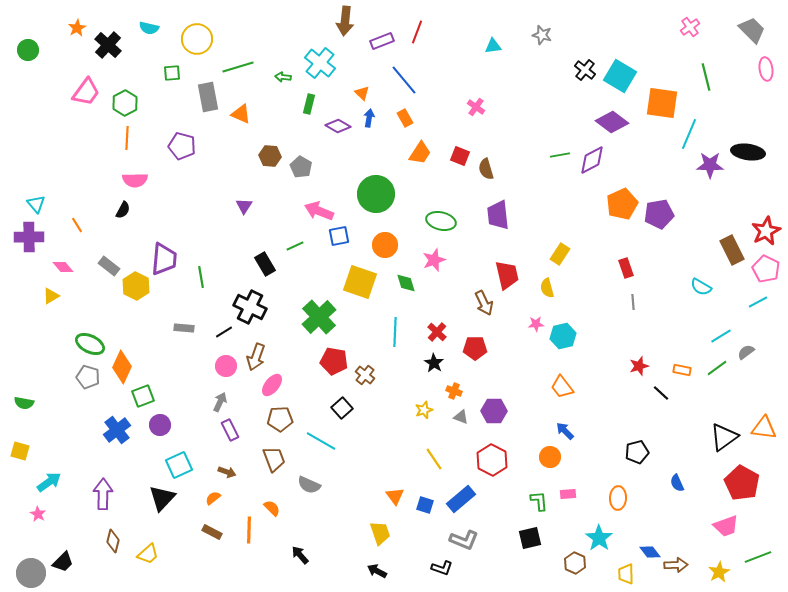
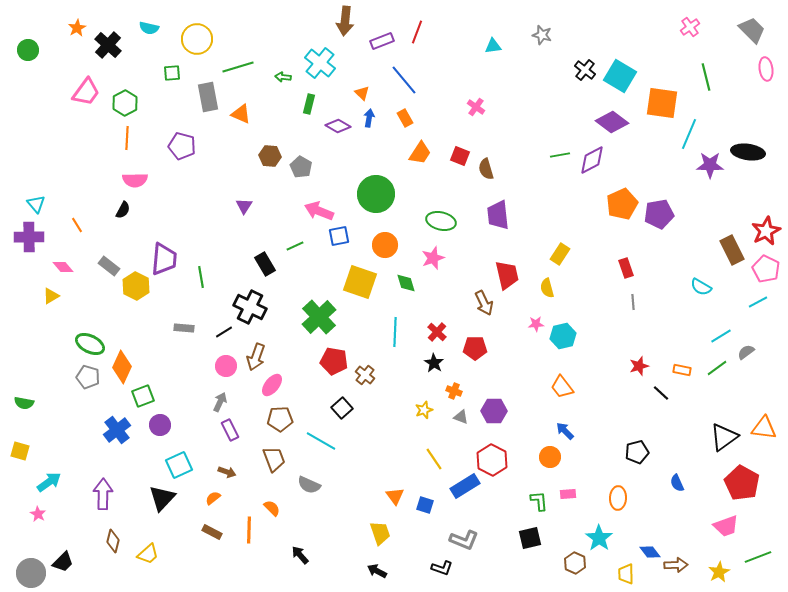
pink star at (434, 260): moved 1 px left, 2 px up
blue rectangle at (461, 499): moved 4 px right, 13 px up; rotated 8 degrees clockwise
